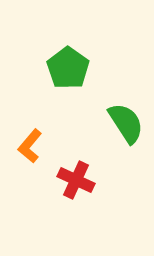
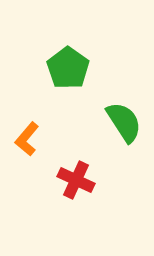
green semicircle: moved 2 px left, 1 px up
orange L-shape: moved 3 px left, 7 px up
